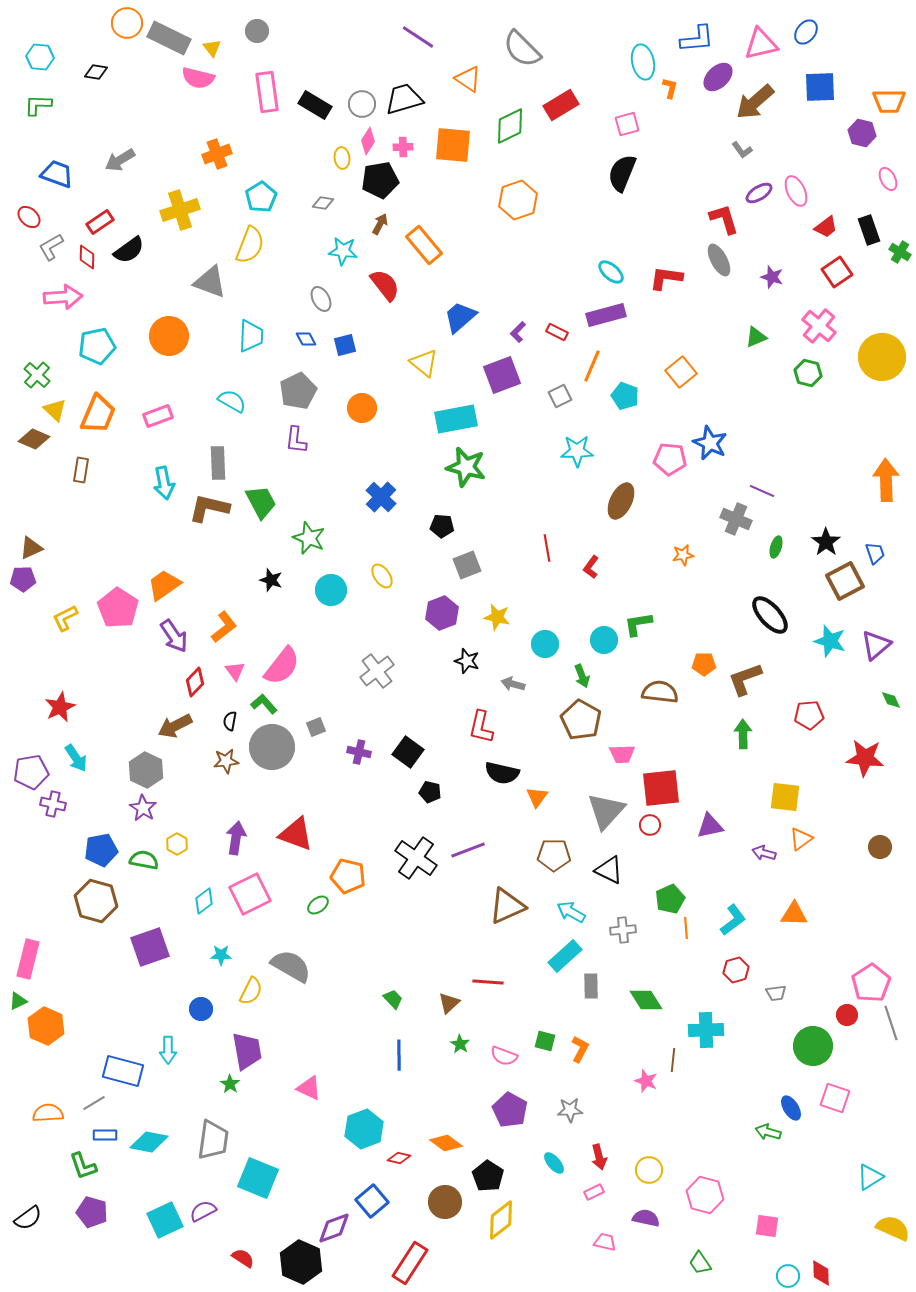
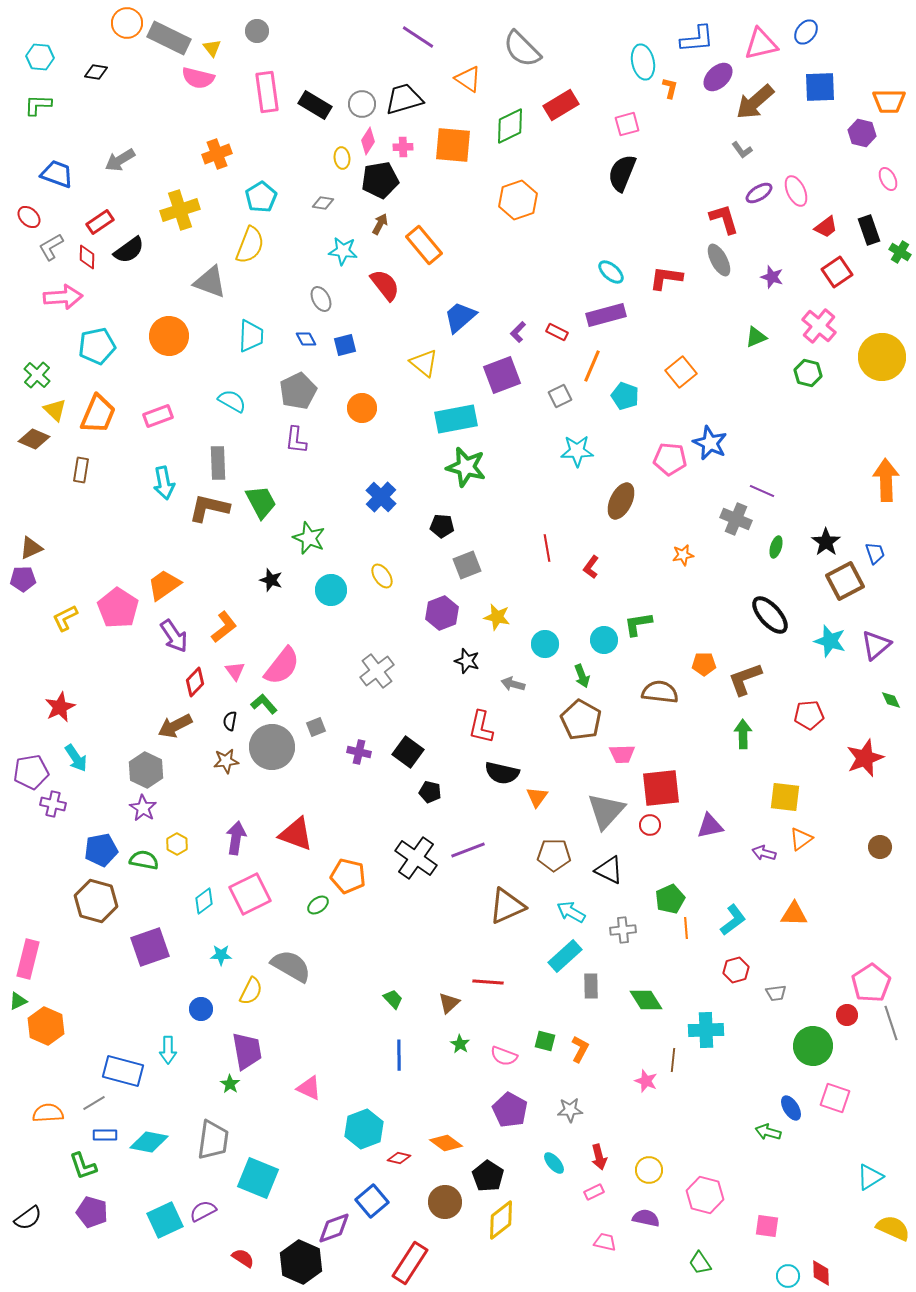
red star at (865, 758): rotated 27 degrees counterclockwise
